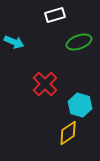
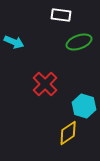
white rectangle: moved 6 px right; rotated 24 degrees clockwise
cyan hexagon: moved 4 px right, 1 px down
